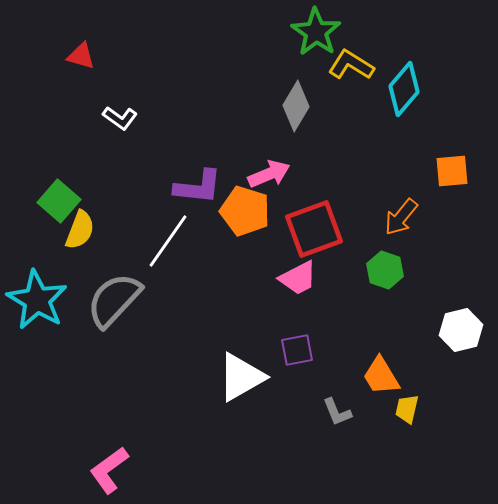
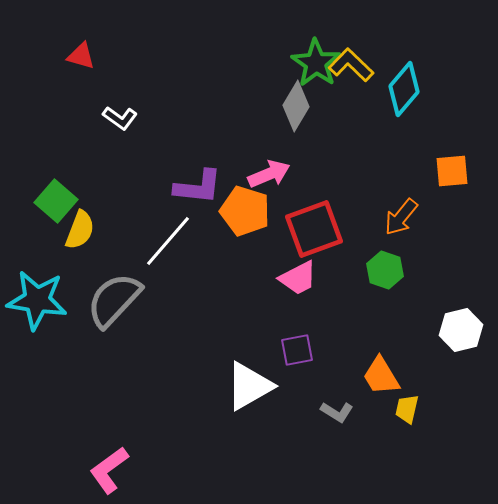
green star: moved 31 px down
yellow L-shape: rotated 12 degrees clockwise
green square: moved 3 px left
white line: rotated 6 degrees clockwise
cyan star: rotated 22 degrees counterclockwise
white triangle: moved 8 px right, 9 px down
gray L-shape: rotated 36 degrees counterclockwise
